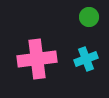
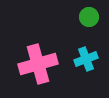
pink cross: moved 1 px right, 5 px down; rotated 9 degrees counterclockwise
